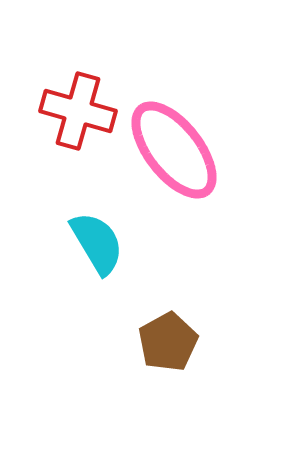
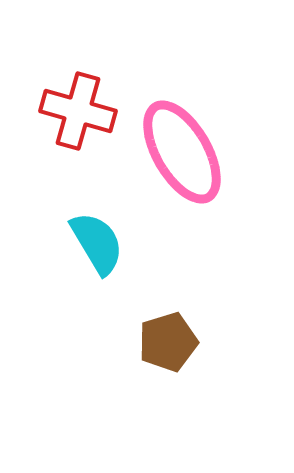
pink ellipse: moved 8 px right, 2 px down; rotated 8 degrees clockwise
brown pentagon: rotated 12 degrees clockwise
